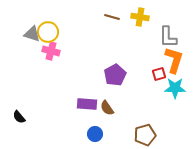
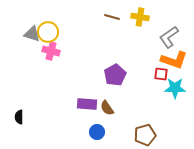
gray L-shape: moved 1 px right; rotated 55 degrees clockwise
orange L-shape: rotated 92 degrees clockwise
red square: moved 2 px right; rotated 24 degrees clockwise
black semicircle: rotated 40 degrees clockwise
blue circle: moved 2 px right, 2 px up
